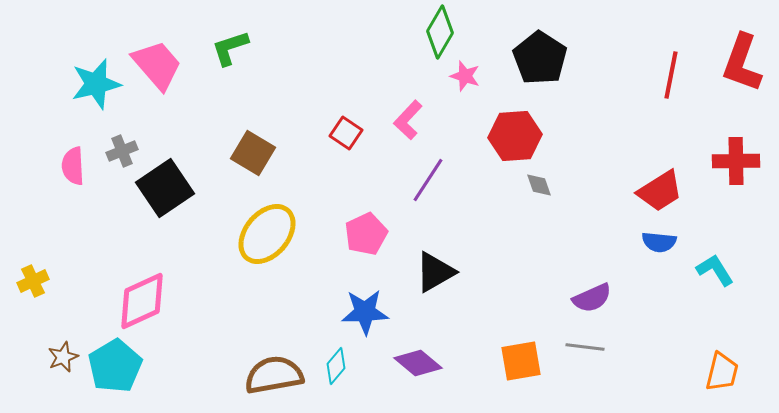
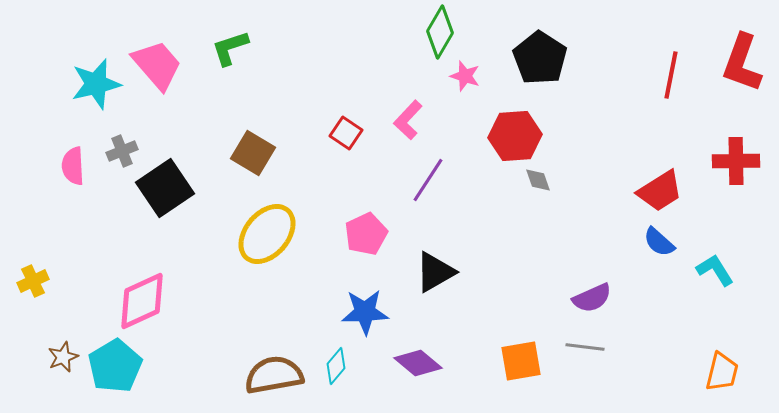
gray diamond: moved 1 px left, 5 px up
blue semicircle: rotated 36 degrees clockwise
